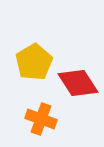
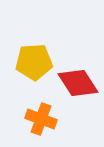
yellow pentagon: rotated 27 degrees clockwise
